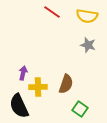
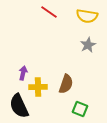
red line: moved 3 px left
gray star: rotated 28 degrees clockwise
green square: rotated 14 degrees counterclockwise
